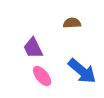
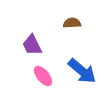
purple trapezoid: moved 1 px left, 3 px up
pink ellipse: moved 1 px right
